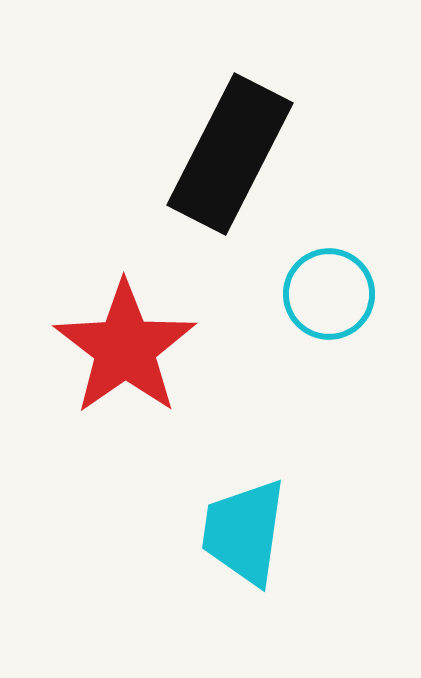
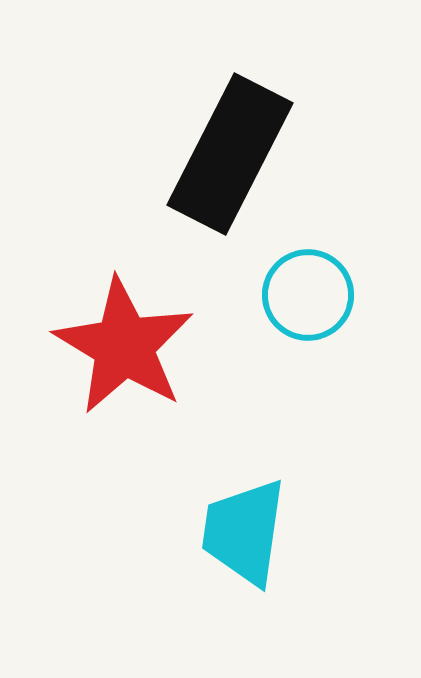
cyan circle: moved 21 px left, 1 px down
red star: moved 1 px left, 2 px up; rotated 6 degrees counterclockwise
